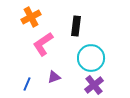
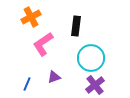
purple cross: moved 1 px right
